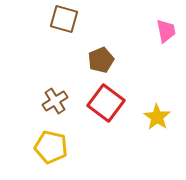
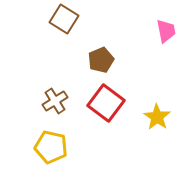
brown square: rotated 16 degrees clockwise
